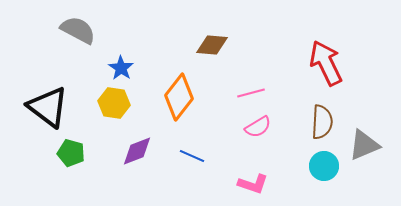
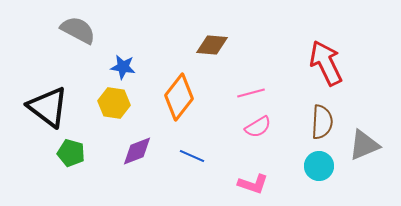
blue star: moved 2 px right, 1 px up; rotated 25 degrees counterclockwise
cyan circle: moved 5 px left
